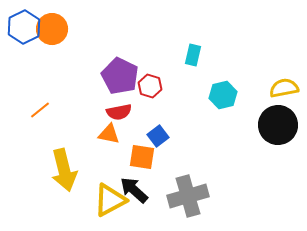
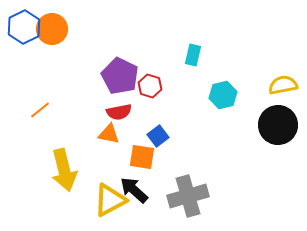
yellow semicircle: moved 1 px left, 3 px up
